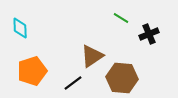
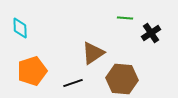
green line: moved 4 px right; rotated 28 degrees counterclockwise
black cross: moved 2 px right, 1 px up; rotated 12 degrees counterclockwise
brown triangle: moved 1 px right, 3 px up
brown hexagon: moved 1 px down
black line: rotated 18 degrees clockwise
